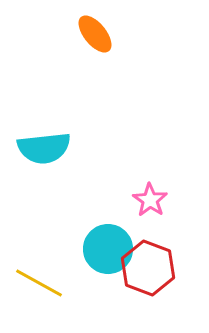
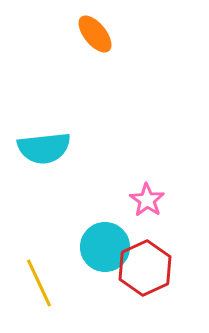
pink star: moved 3 px left
cyan circle: moved 3 px left, 2 px up
red hexagon: moved 3 px left; rotated 14 degrees clockwise
yellow line: rotated 36 degrees clockwise
